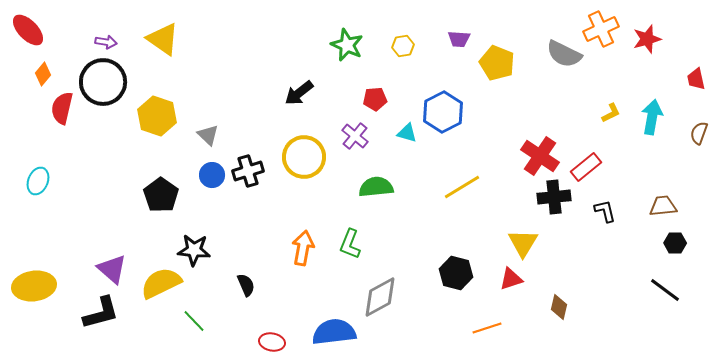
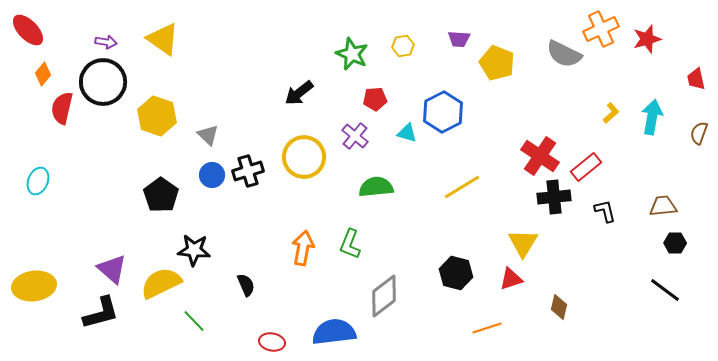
green star at (347, 45): moved 5 px right, 9 px down
yellow L-shape at (611, 113): rotated 15 degrees counterclockwise
gray diamond at (380, 297): moved 4 px right, 1 px up; rotated 9 degrees counterclockwise
